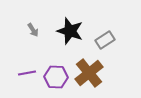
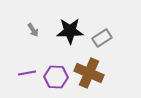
black star: rotated 20 degrees counterclockwise
gray rectangle: moved 3 px left, 2 px up
brown cross: rotated 28 degrees counterclockwise
